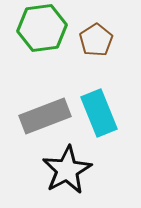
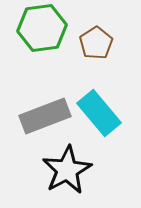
brown pentagon: moved 3 px down
cyan rectangle: rotated 18 degrees counterclockwise
